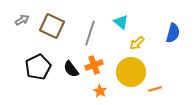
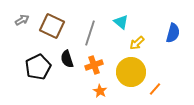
black semicircle: moved 4 px left, 10 px up; rotated 18 degrees clockwise
orange line: rotated 32 degrees counterclockwise
